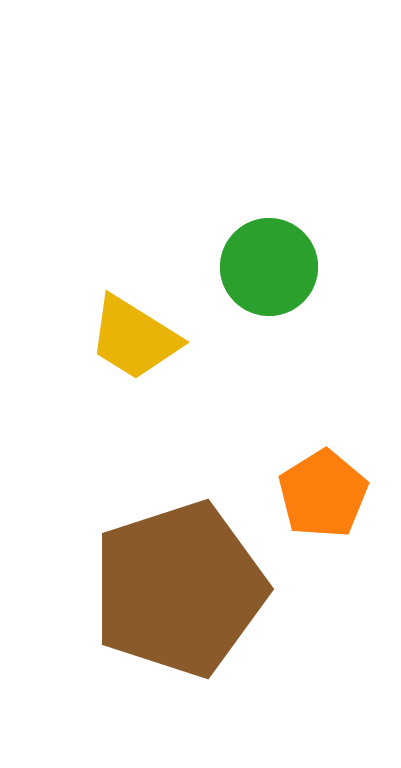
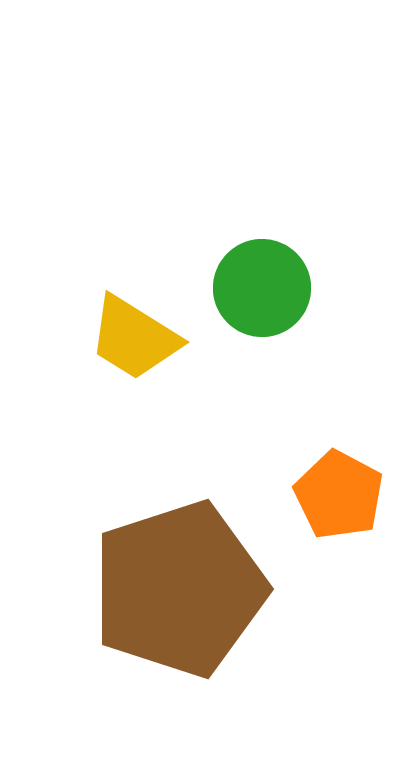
green circle: moved 7 px left, 21 px down
orange pentagon: moved 16 px right, 1 px down; rotated 12 degrees counterclockwise
